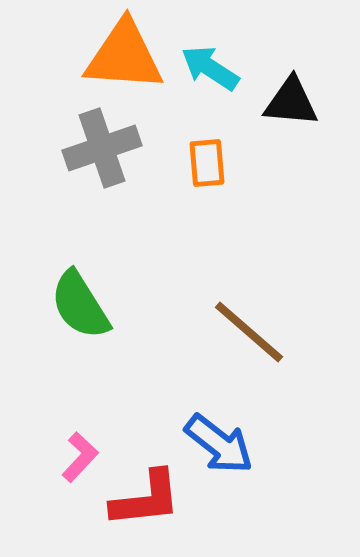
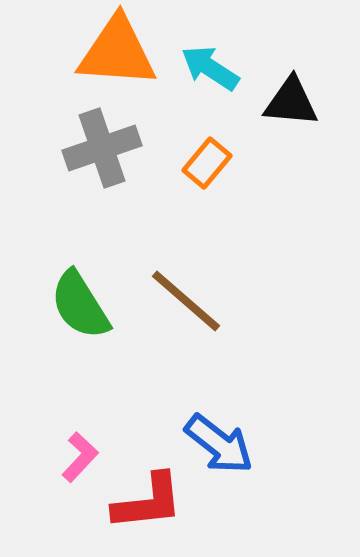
orange triangle: moved 7 px left, 4 px up
orange rectangle: rotated 45 degrees clockwise
brown line: moved 63 px left, 31 px up
red L-shape: moved 2 px right, 3 px down
